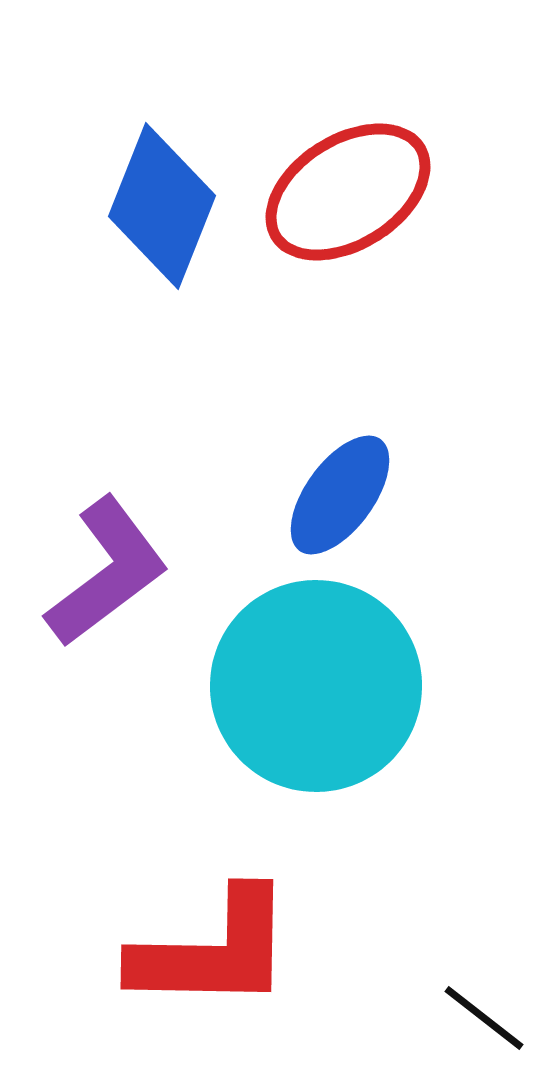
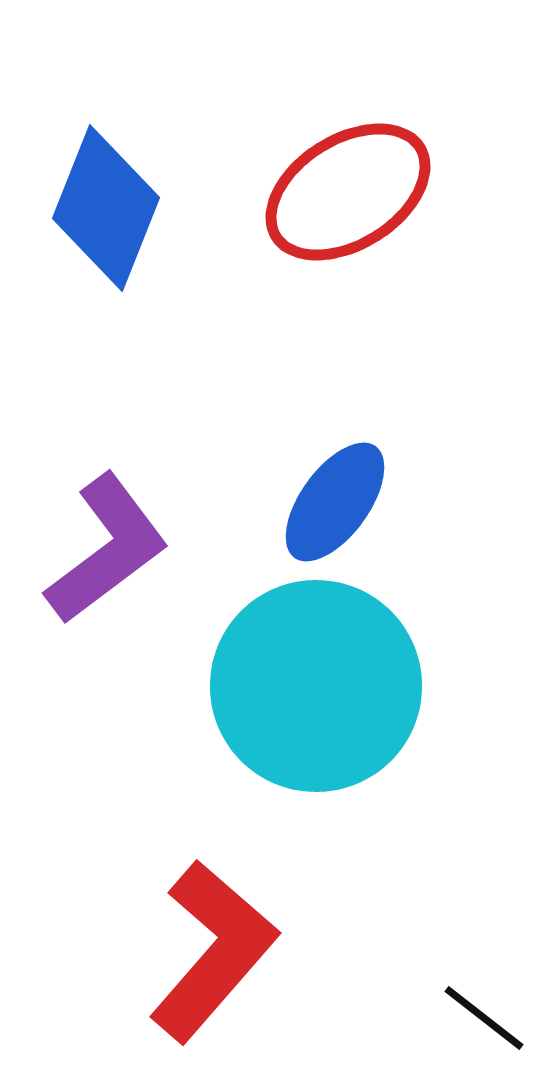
blue diamond: moved 56 px left, 2 px down
blue ellipse: moved 5 px left, 7 px down
purple L-shape: moved 23 px up
red L-shape: rotated 50 degrees counterclockwise
